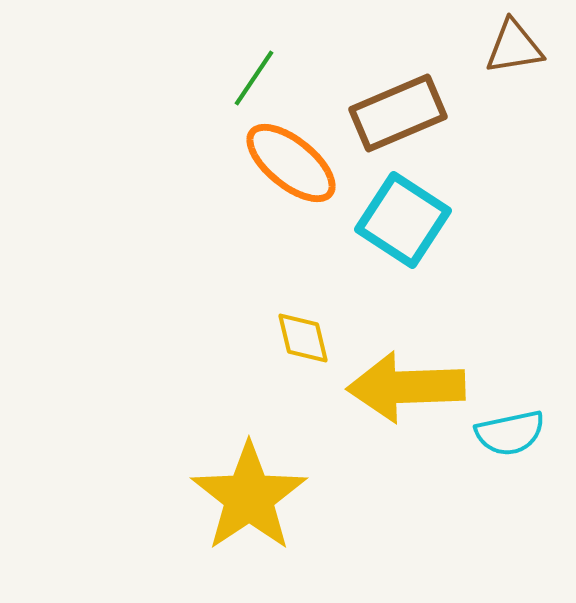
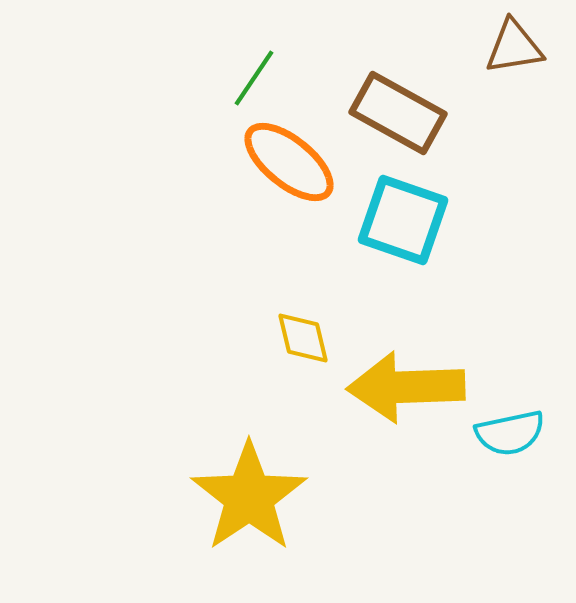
brown rectangle: rotated 52 degrees clockwise
orange ellipse: moved 2 px left, 1 px up
cyan square: rotated 14 degrees counterclockwise
